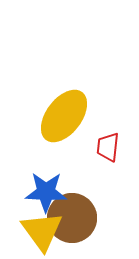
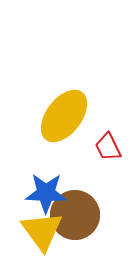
red trapezoid: rotated 32 degrees counterclockwise
blue star: moved 1 px down
brown circle: moved 3 px right, 3 px up
